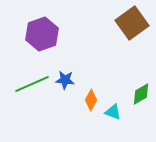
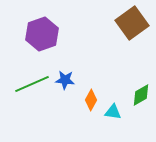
green diamond: moved 1 px down
cyan triangle: rotated 12 degrees counterclockwise
